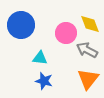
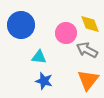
cyan triangle: moved 1 px left, 1 px up
orange triangle: moved 1 px down
